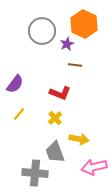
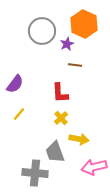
red L-shape: rotated 65 degrees clockwise
yellow cross: moved 6 px right
